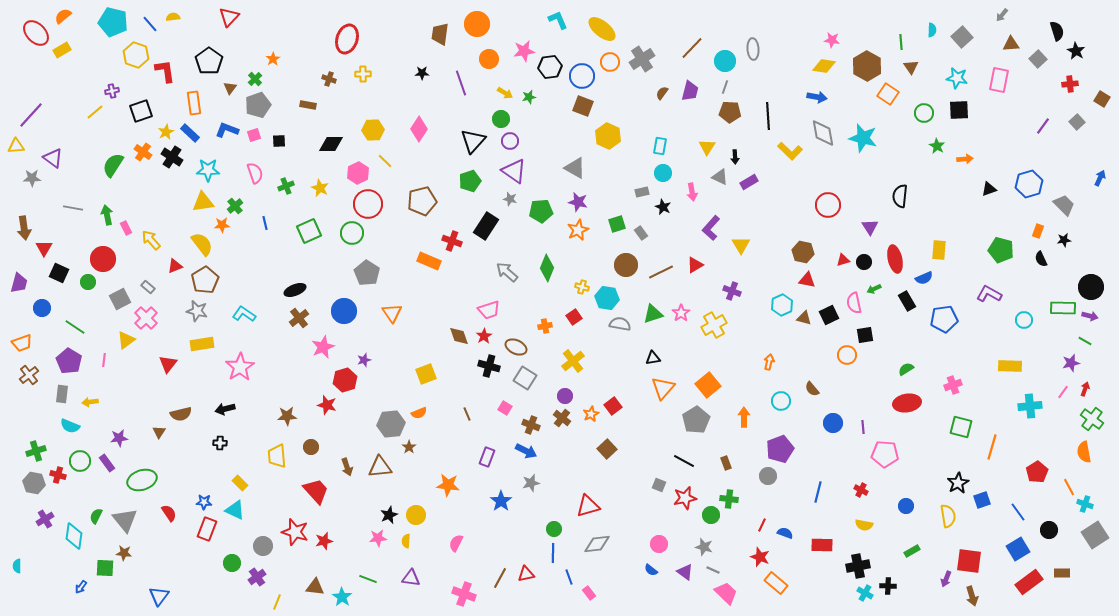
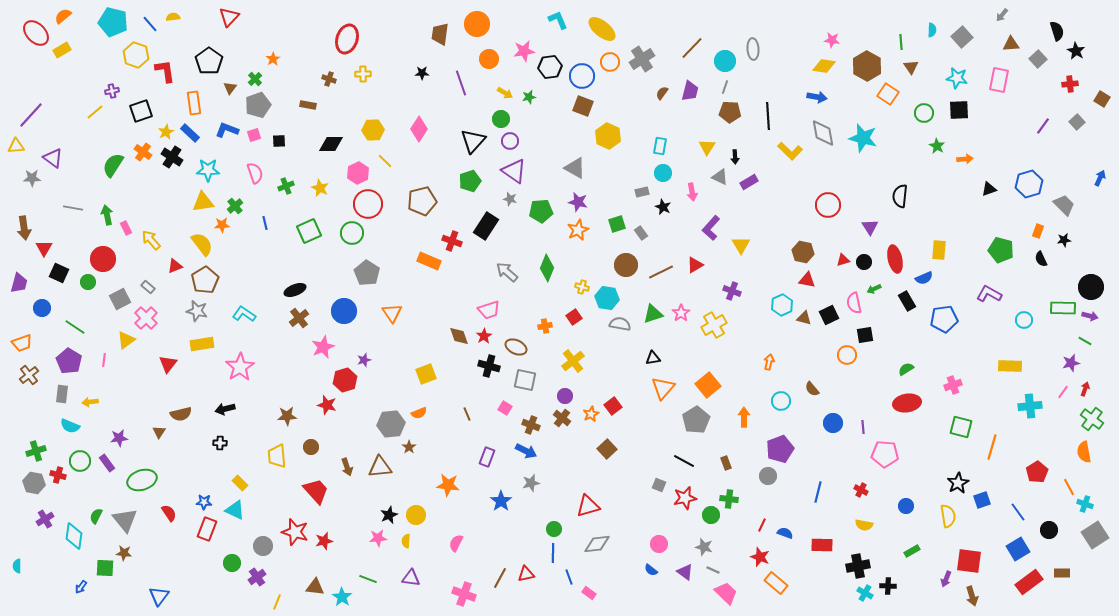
gray square at (525, 378): moved 2 px down; rotated 20 degrees counterclockwise
pink rectangle at (589, 593): rotated 16 degrees counterclockwise
